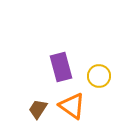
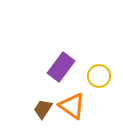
purple rectangle: rotated 52 degrees clockwise
brown trapezoid: moved 5 px right
